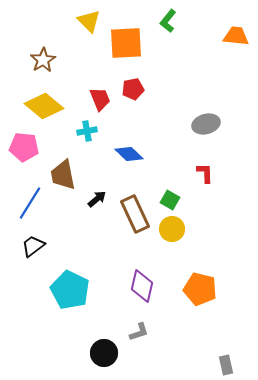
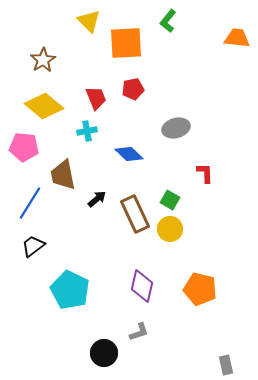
orange trapezoid: moved 1 px right, 2 px down
red trapezoid: moved 4 px left, 1 px up
gray ellipse: moved 30 px left, 4 px down
yellow circle: moved 2 px left
